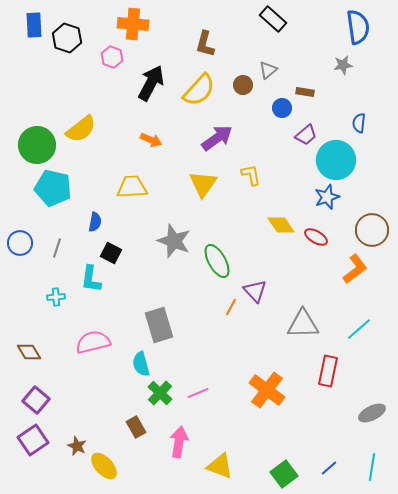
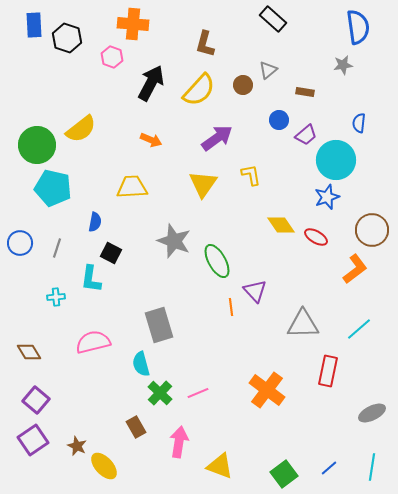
blue circle at (282, 108): moved 3 px left, 12 px down
orange line at (231, 307): rotated 36 degrees counterclockwise
